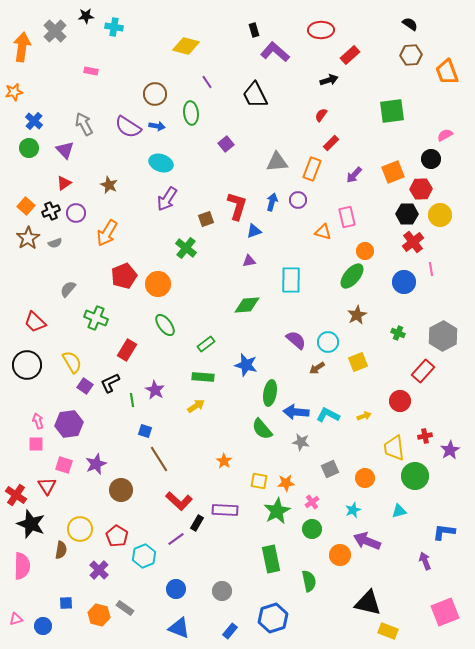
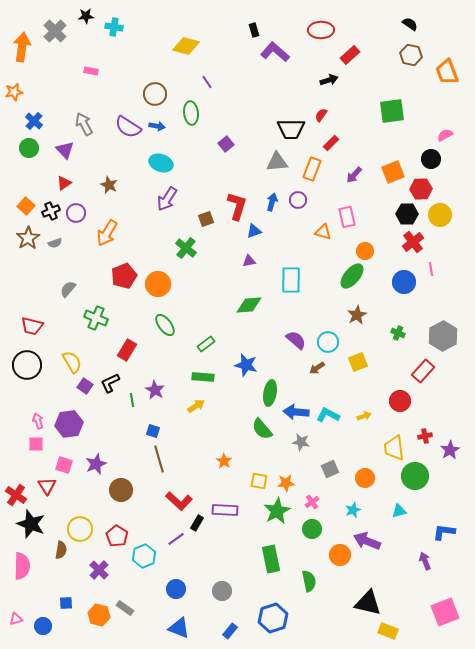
brown hexagon at (411, 55): rotated 15 degrees clockwise
black trapezoid at (255, 95): moved 36 px right, 34 px down; rotated 64 degrees counterclockwise
green diamond at (247, 305): moved 2 px right
red trapezoid at (35, 322): moved 3 px left, 4 px down; rotated 30 degrees counterclockwise
blue square at (145, 431): moved 8 px right
brown line at (159, 459): rotated 16 degrees clockwise
